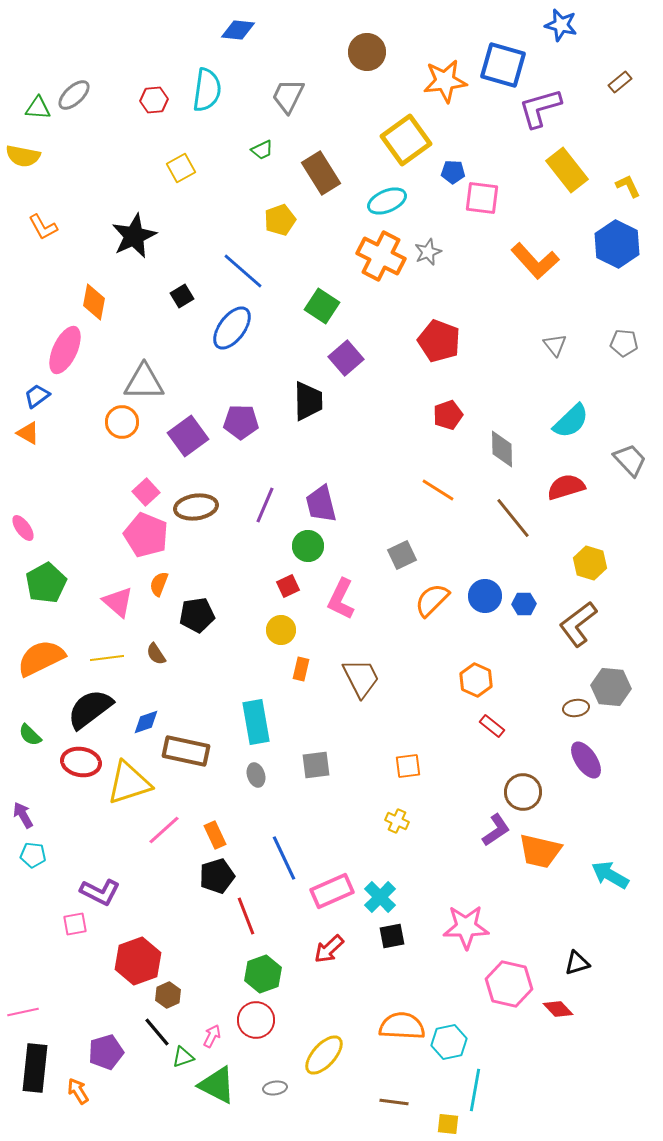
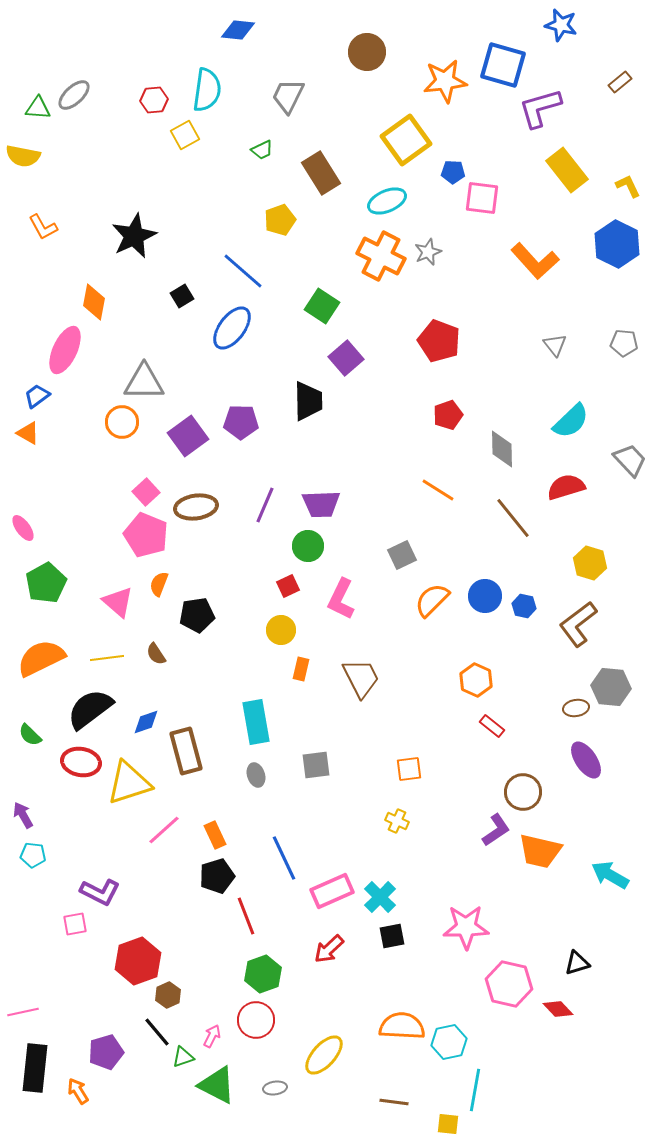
yellow square at (181, 168): moved 4 px right, 33 px up
purple trapezoid at (321, 504): rotated 78 degrees counterclockwise
blue hexagon at (524, 604): moved 2 px down; rotated 15 degrees clockwise
brown rectangle at (186, 751): rotated 63 degrees clockwise
orange square at (408, 766): moved 1 px right, 3 px down
